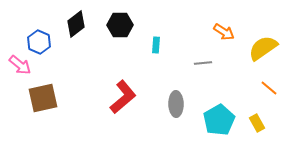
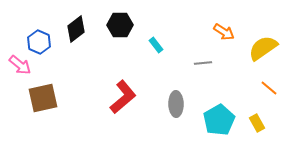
black diamond: moved 5 px down
cyan rectangle: rotated 42 degrees counterclockwise
